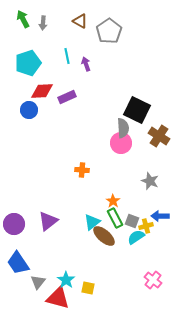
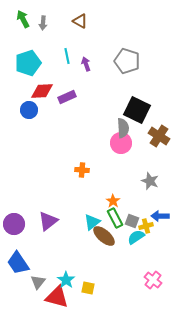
gray pentagon: moved 18 px right, 30 px down; rotated 20 degrees counterclockwise
red triangle: moved 1 px left, 1 px up
